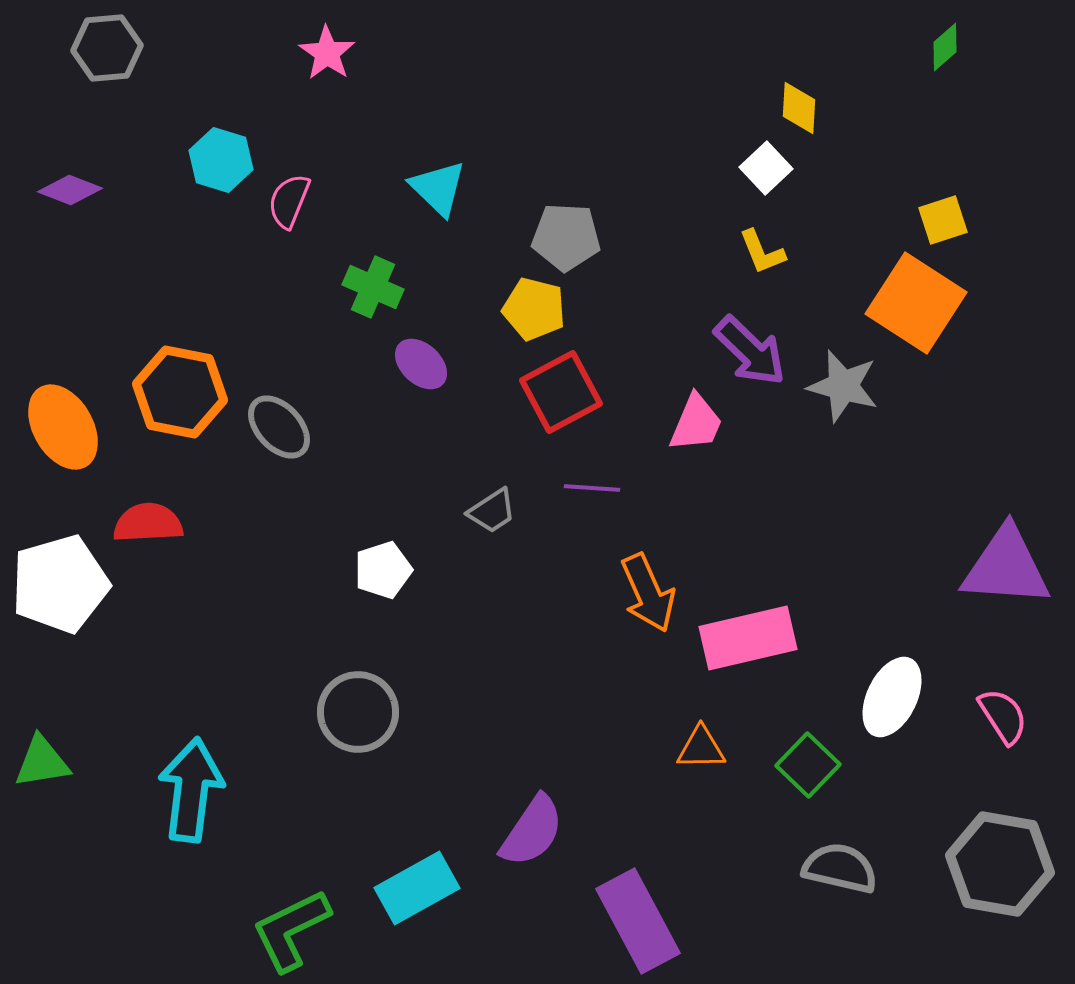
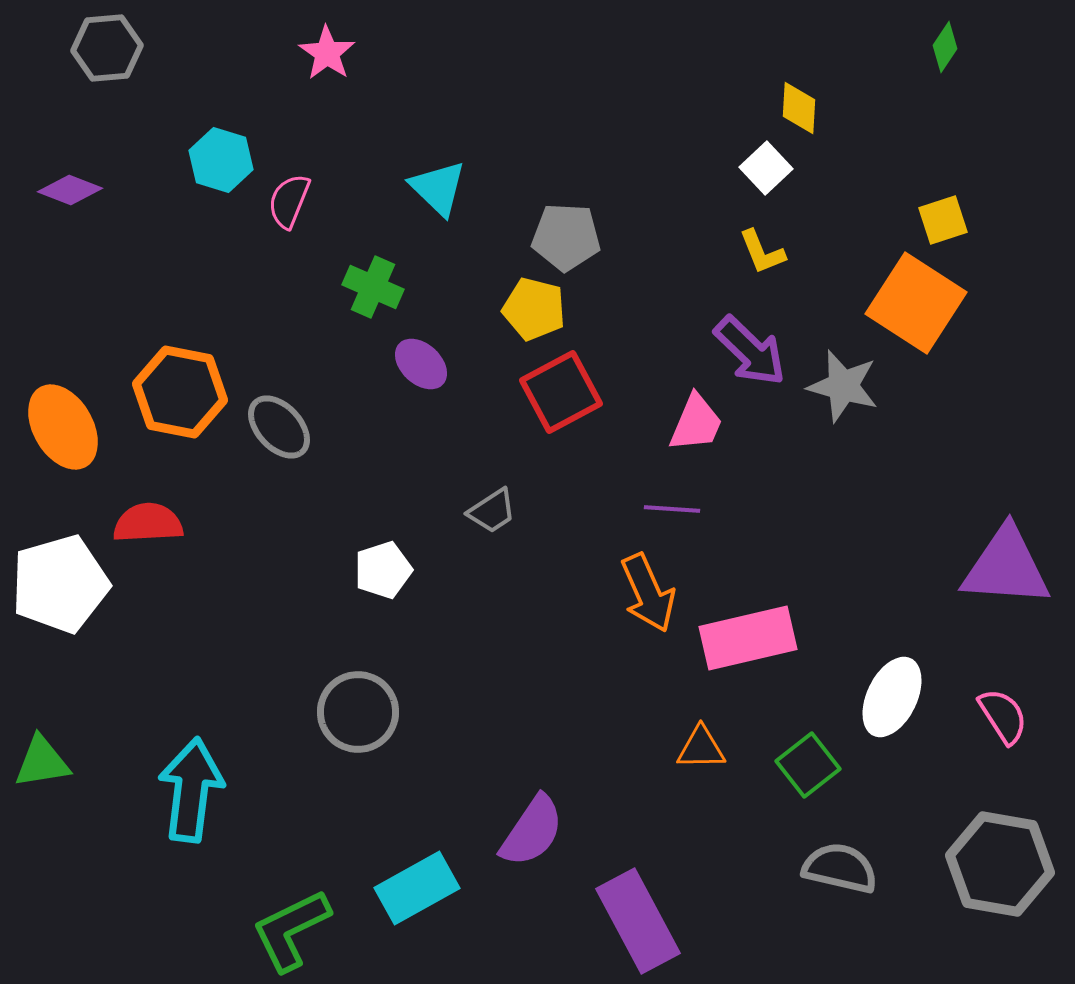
green diamond at (945, 47): rotated 15 degrees counterclockwise
purple line at (592, 488): moved 80 px right, 21 px down
green square at (808, 765): rotated 8 degrees clockwise
